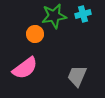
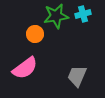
green star: moved 2 px right
